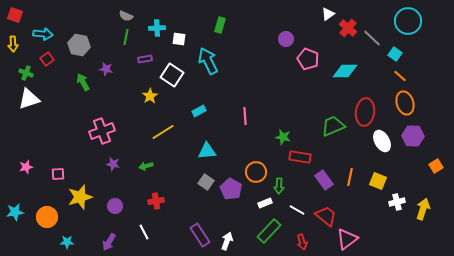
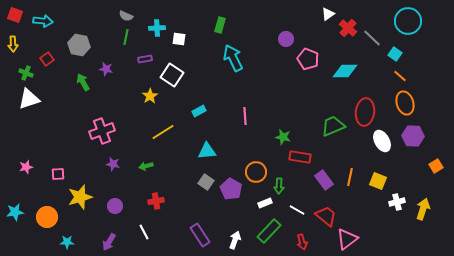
cyan arrow at (43, 34): moved 13 px up
cyan arrow at (208, 61): moved 25 px right, 3 px up
white arrow at (227, 241): moved 8 px right, 1 px up
